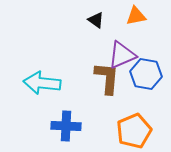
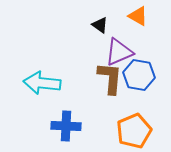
orange triangle: moved 2 px right; rotated 40 degrees clockwise
black triangle: moved 4 px right, 5 px down
purple triangle: moved 3 px left, 3 px up
blue hexagon: moved 7 px left, 1 px down
brown L-shape: moved 3 px right
